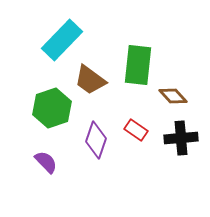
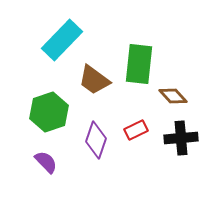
green rectangle: moved 1 px right, 1 px up
brown trapezoid: moved 4 px right
green hexagon: moved 3 px left, 4 px down
red rectangle: rotated 60 degrees counterclockwise
